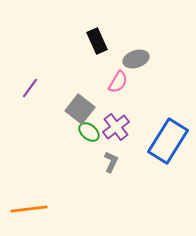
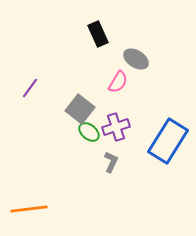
black rectangle: moved 1 px right, 7 px up
gray ellipse: rotated 50 degrees clockwise
purple cross: rotated 20 degrees clockwise
